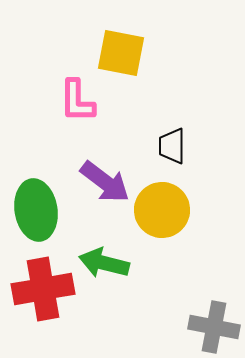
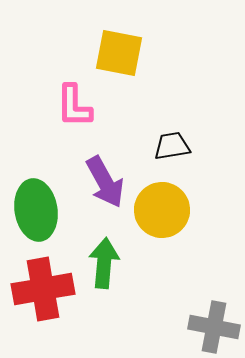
yellow square: moved 2 px left
pink L-shape: moved 3 px left, 5 px down
black trapezoid: rotated 81 degrees clockwise
purple arrow: rotated 24 degrees clockwise
green arrow: rotated 81 degrees clockwise
